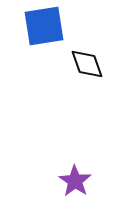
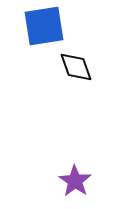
black diamond: moved 11 px left, 3 px down
